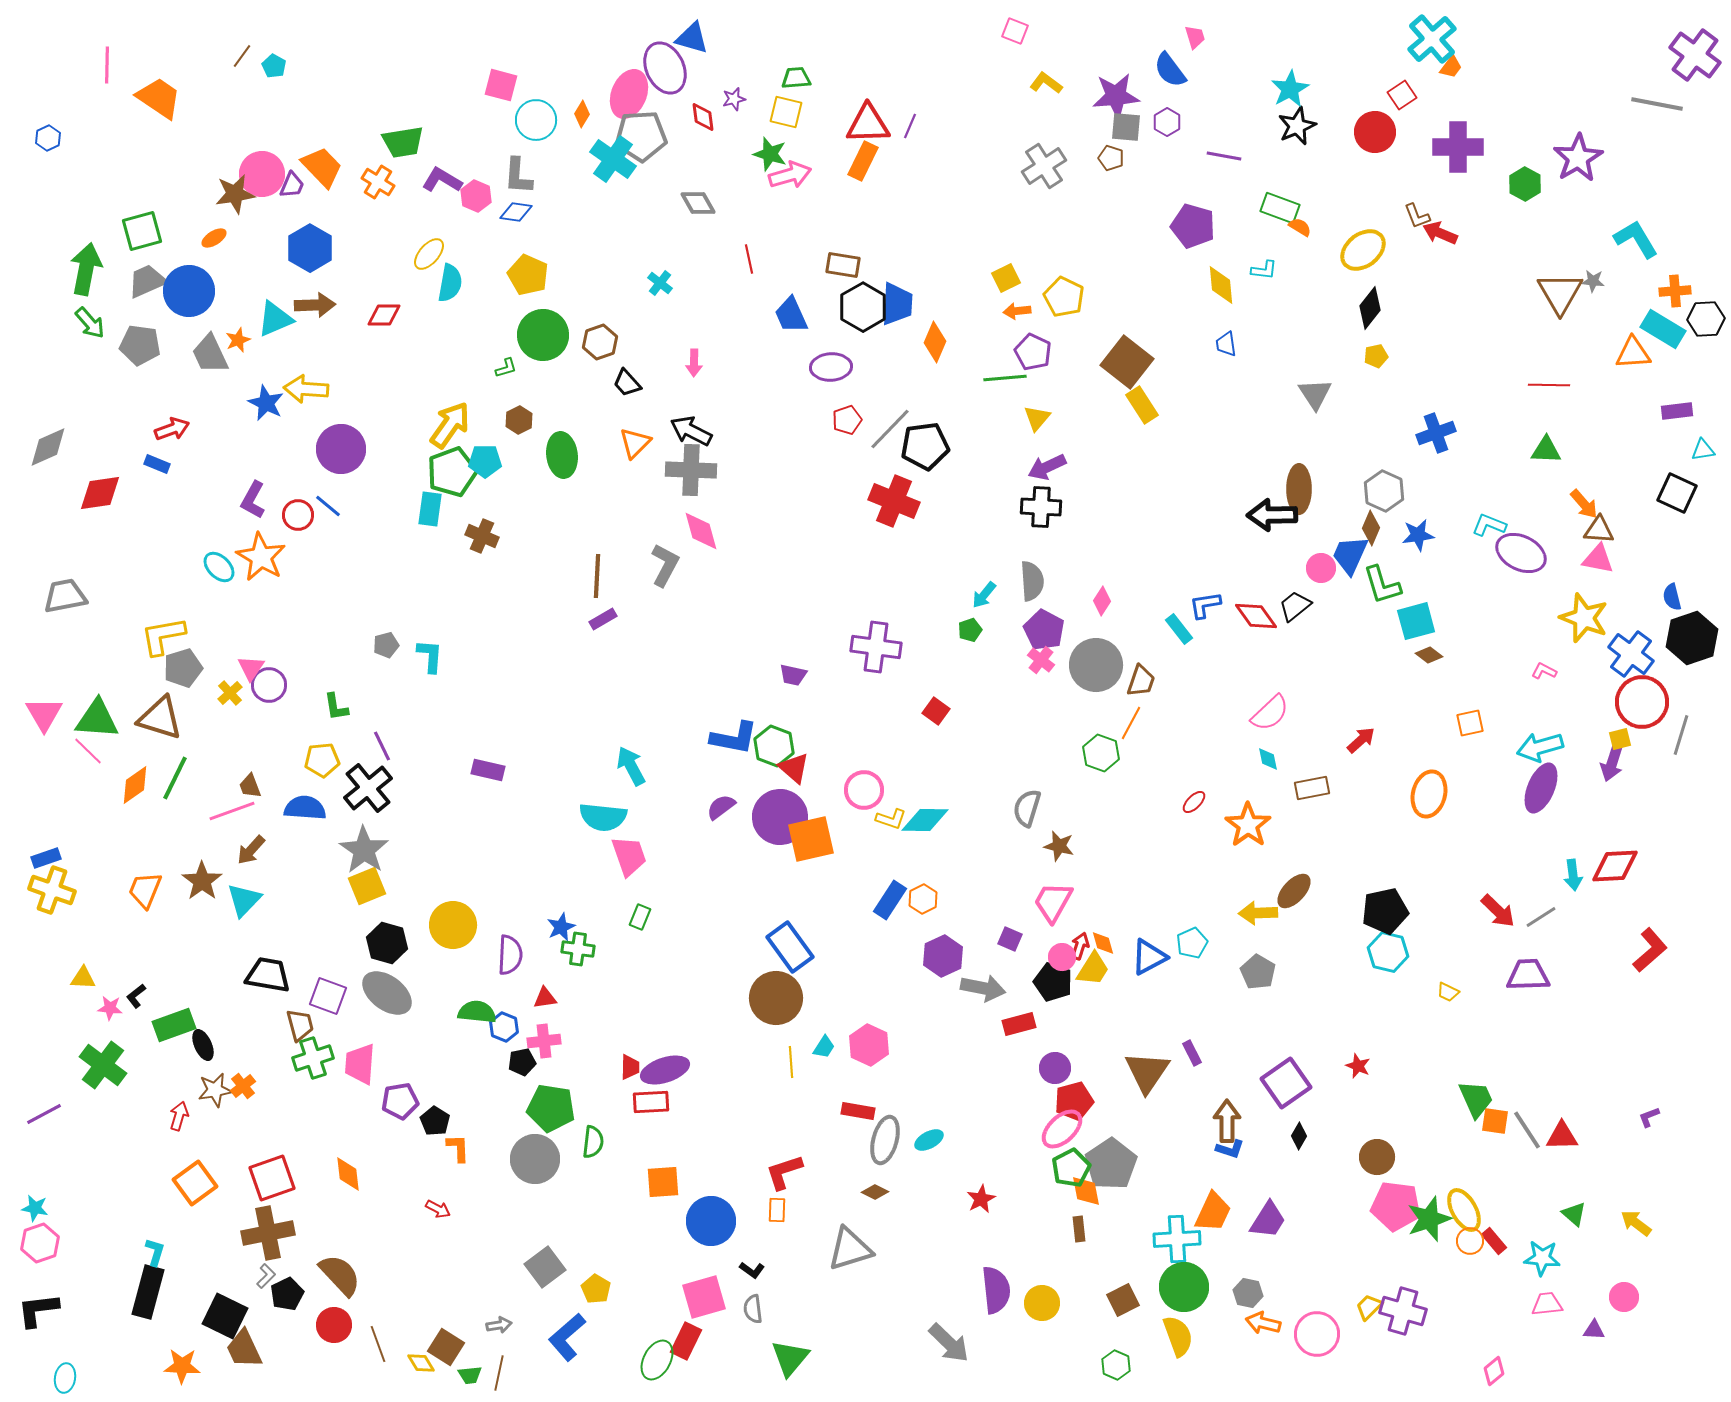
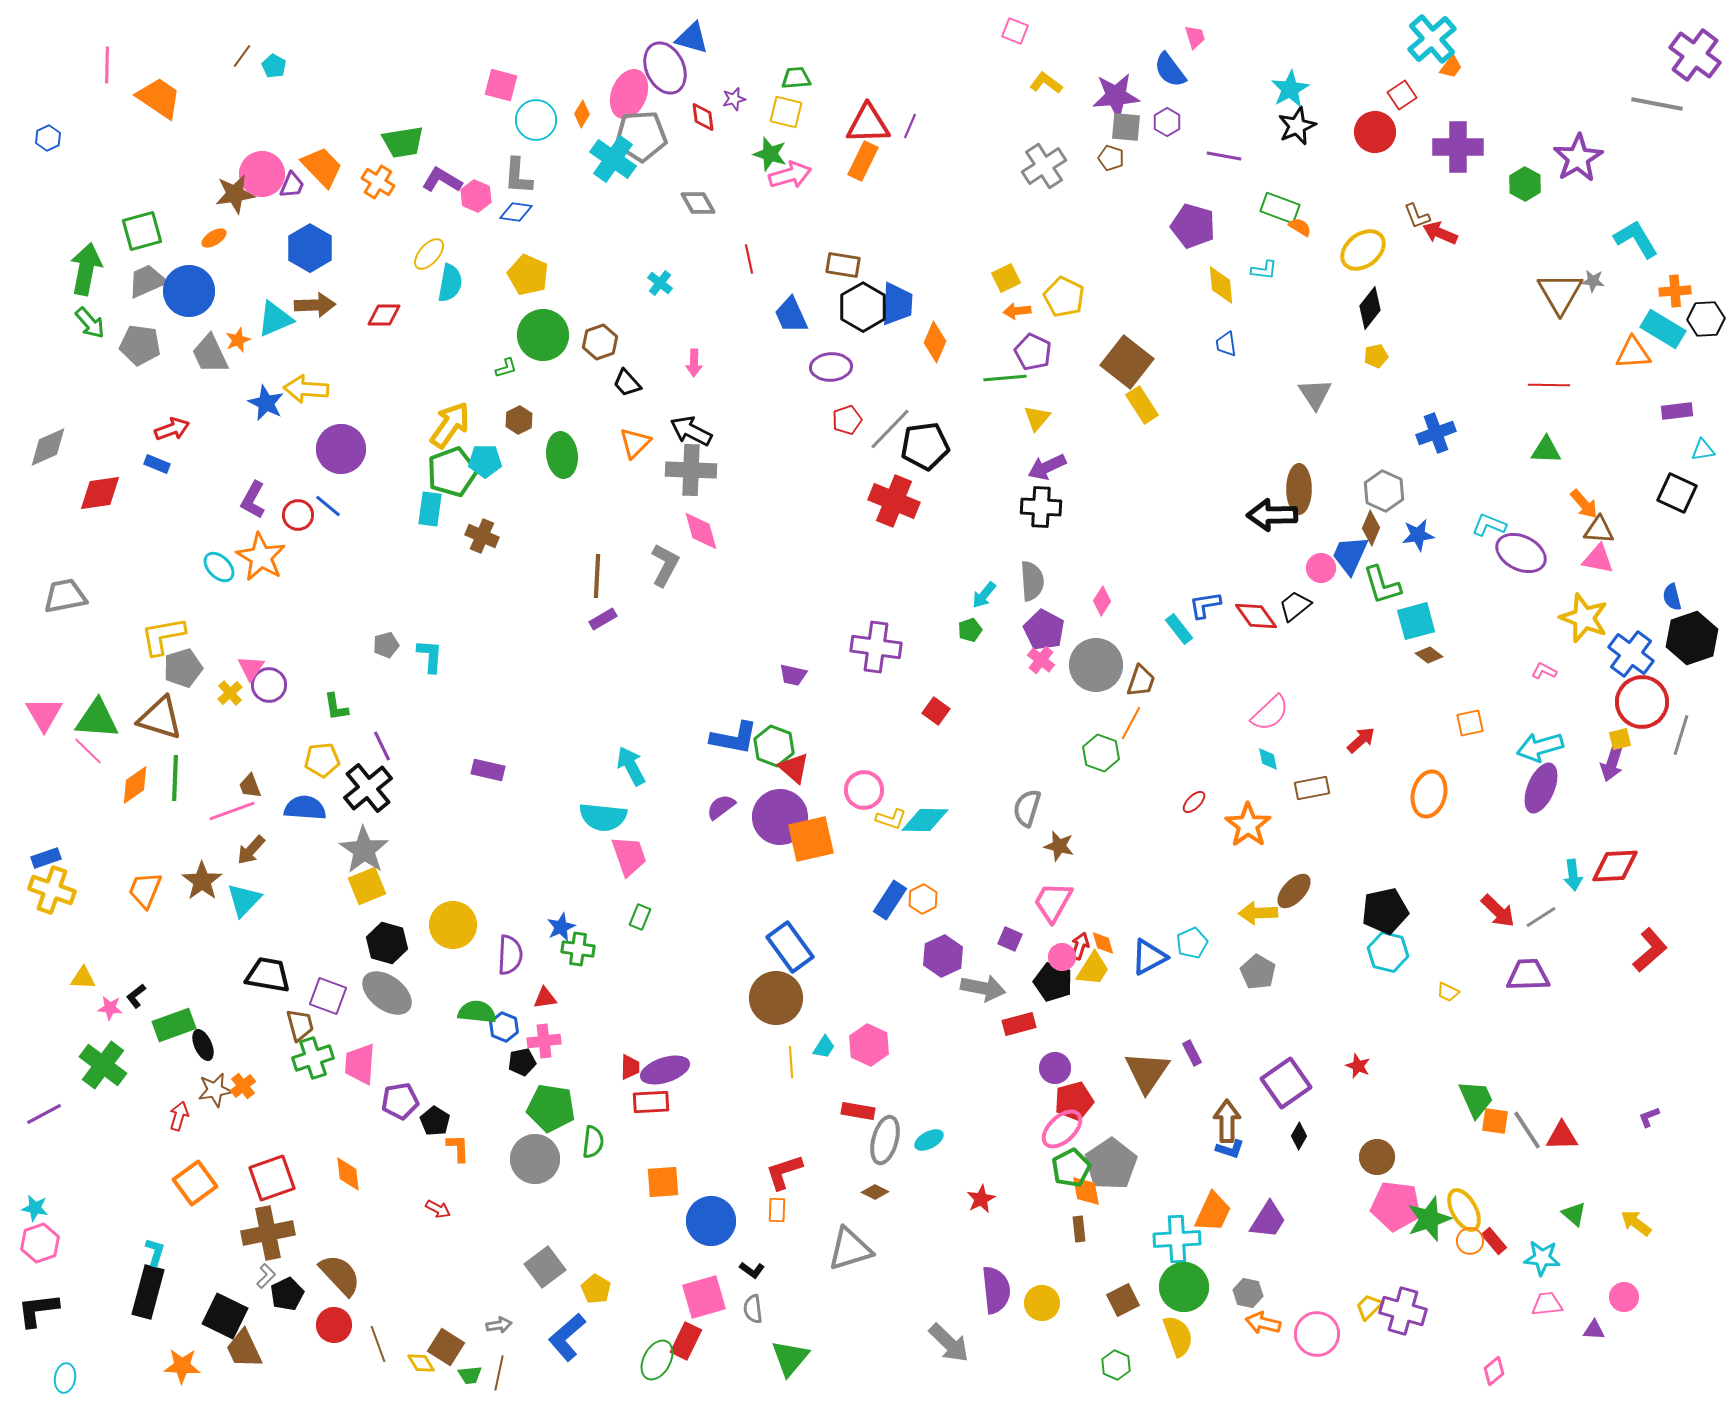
green line at (175, 778): rotated 24 degrees counterclockwise
